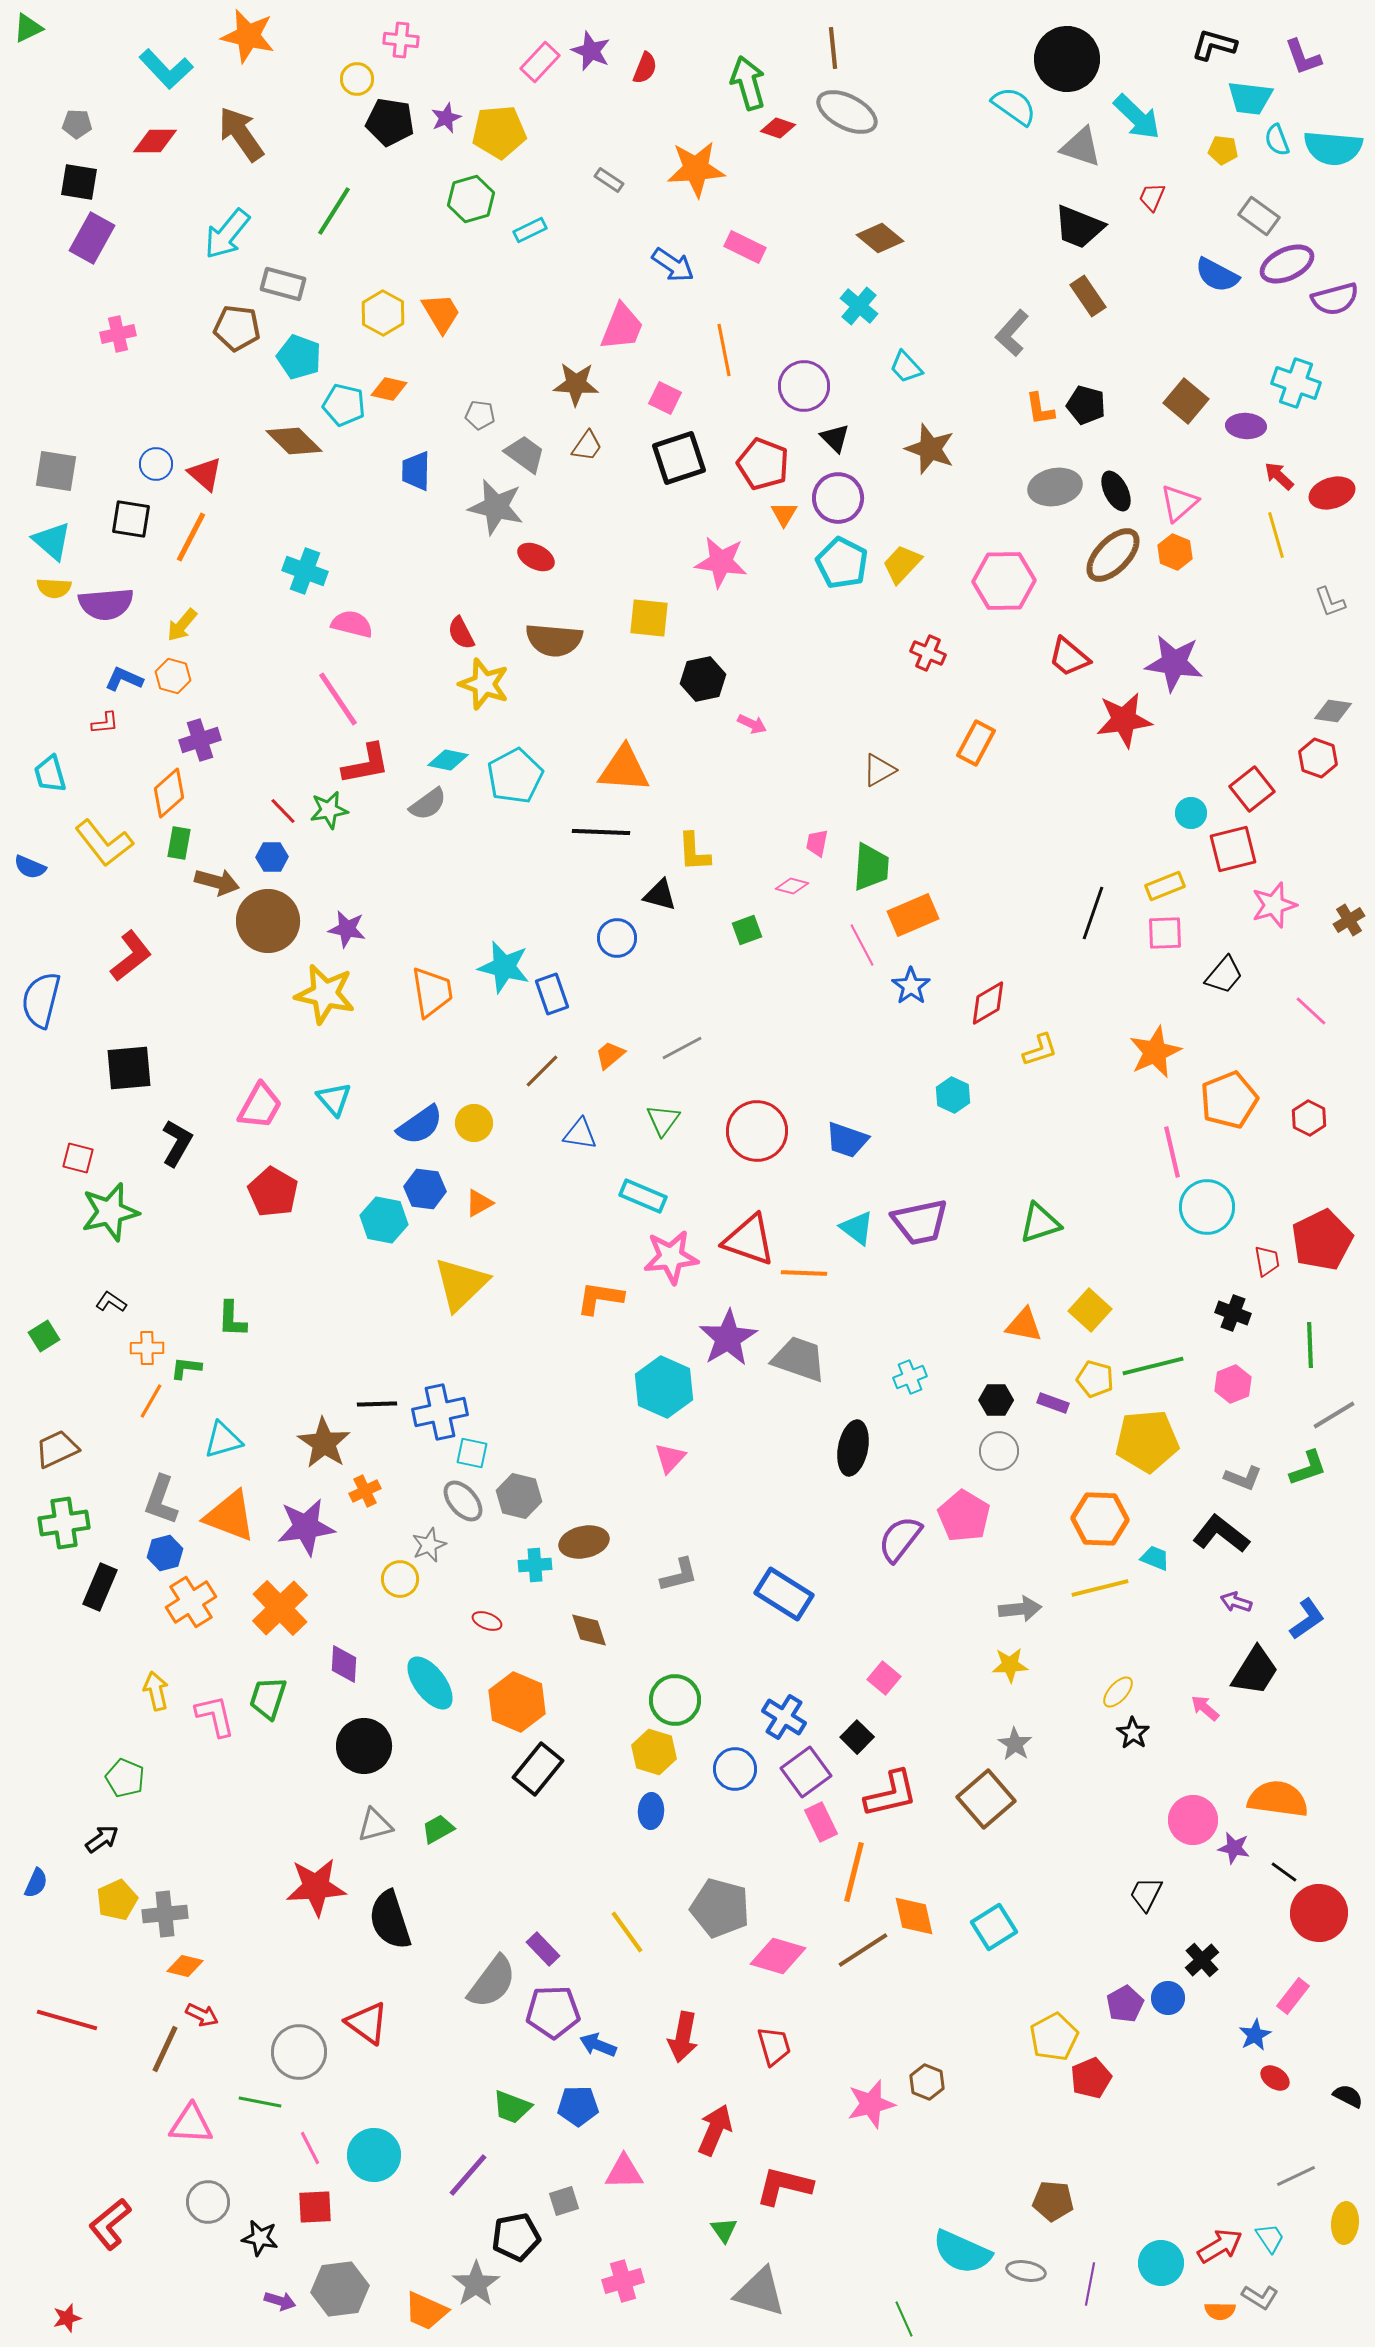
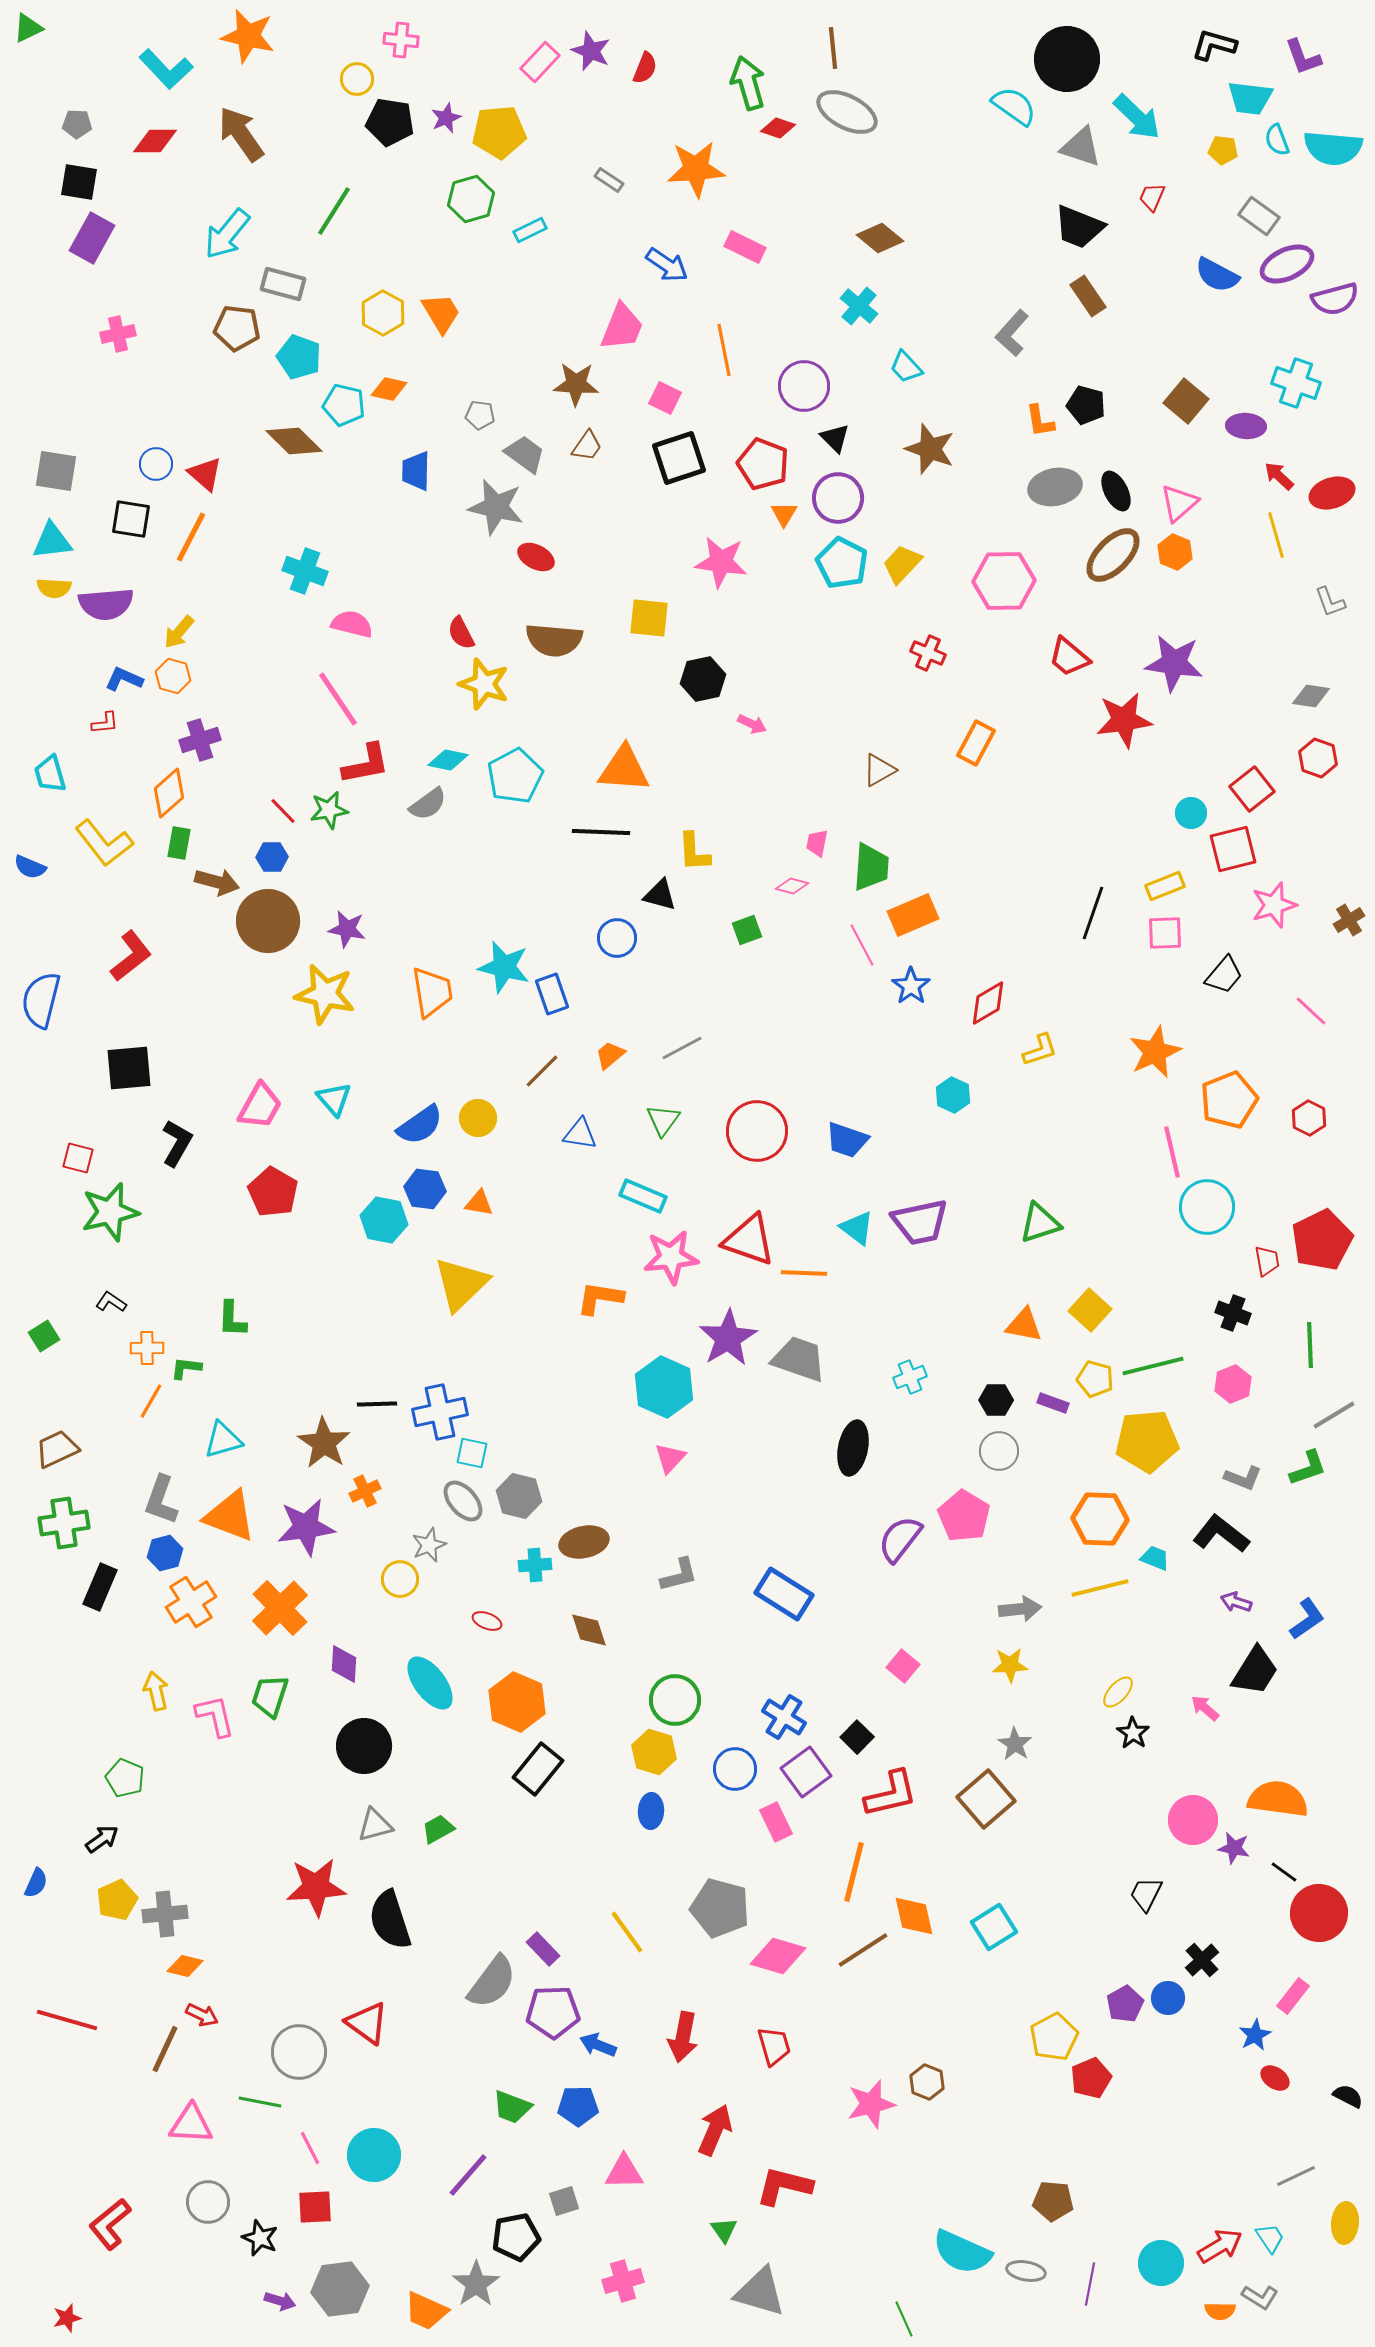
blue arrow at (673, 265): moved 6 px left
orange L-shape at (1040, 409): moved 12 px down
cyan triangle at (52, 541): rotated 48 degrees counterclockwise
yellow arrow at (182, 625): moved 3 px left, 7 px down
gray diamond at (1333, 711): moved 22 px left, 15 px up
yellow circle at (474, 1123): moved 4 px right, 5 px up
orange triangle at (479, 1203): rotated 40 degrees clockwise
pink square at (884, 1678): moved 19 px right, 12 px up
green trapezoid at (268, 1698): moved 2 px right, 2 px up
pink rectangle at (821, 1822): moved 45 px left
black star at (260, 2238): rotated 12 degrees clockwise
